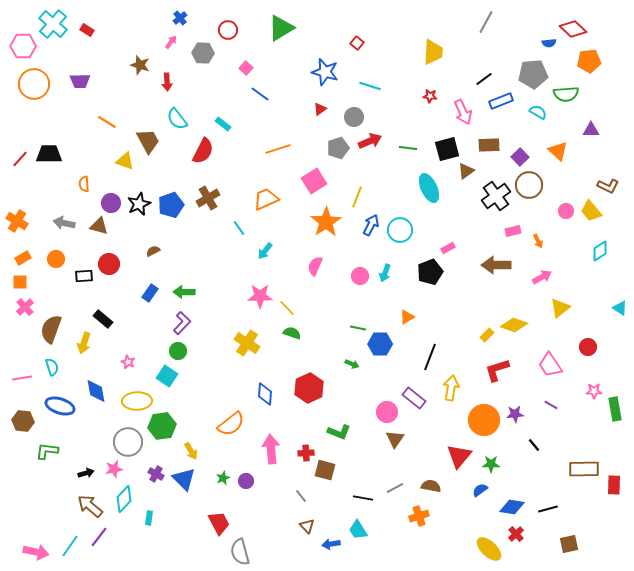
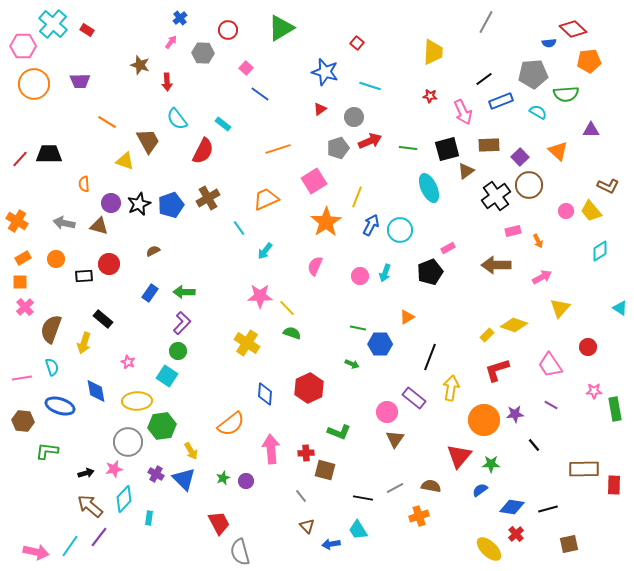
yellow triangle at (560, 308): rotated 10 degrees counterclockwise
